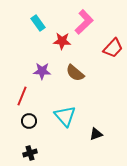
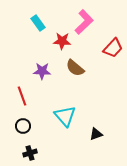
brown semicircle: moved 5 px up
red line: rotated 42 degrees counterclockwise
black circle: moved 6 px left, 5 px down
